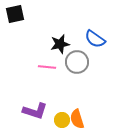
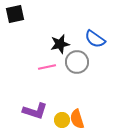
pink line: rotated 18 degrees counterclockwise
